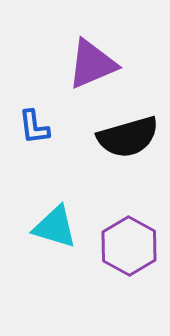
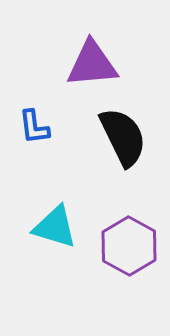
purple triangle: rotated 18 degrees clockwise
black semicircle: moved 5 px left; rotated 100 degrees counterclockwise
